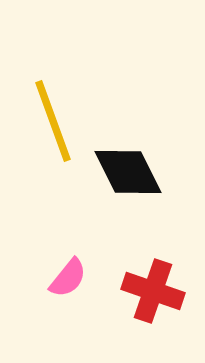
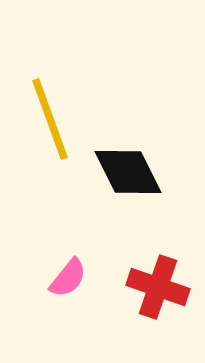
yellow line: moved 3 px left, 2 px up
red cross: moved 5 px right, 4 px up
